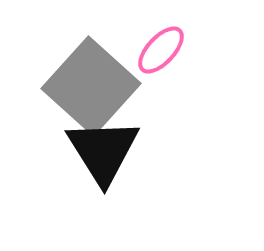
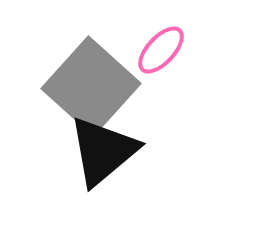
black triangle: rotated 22 degrees clockwise
